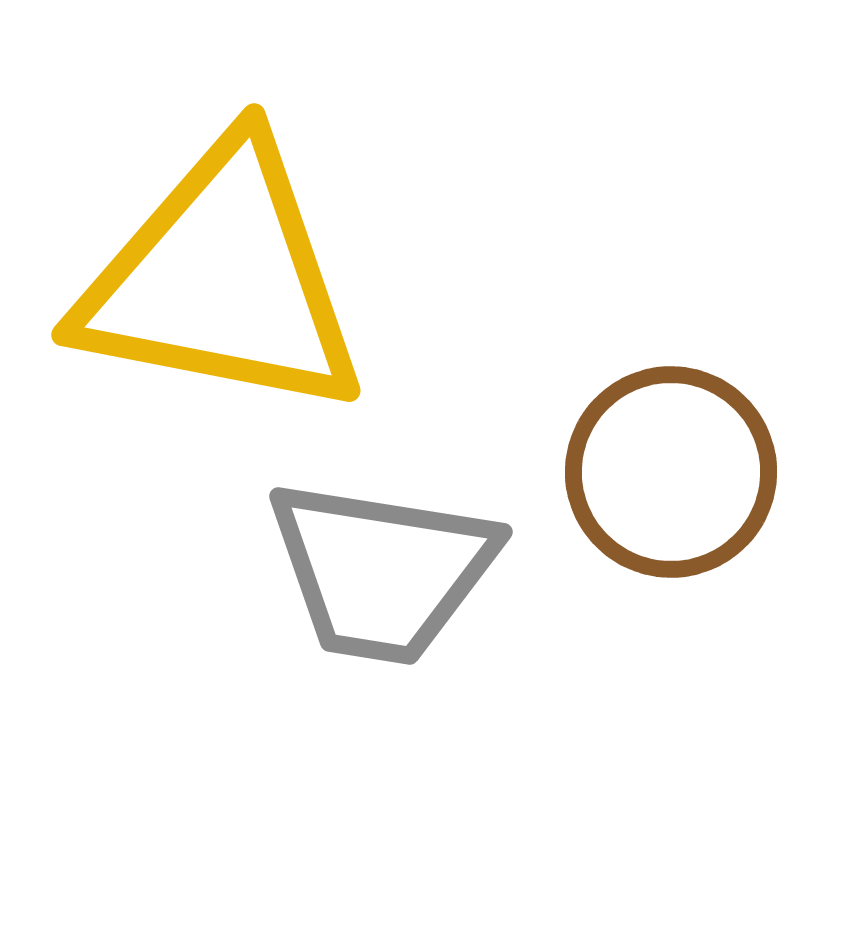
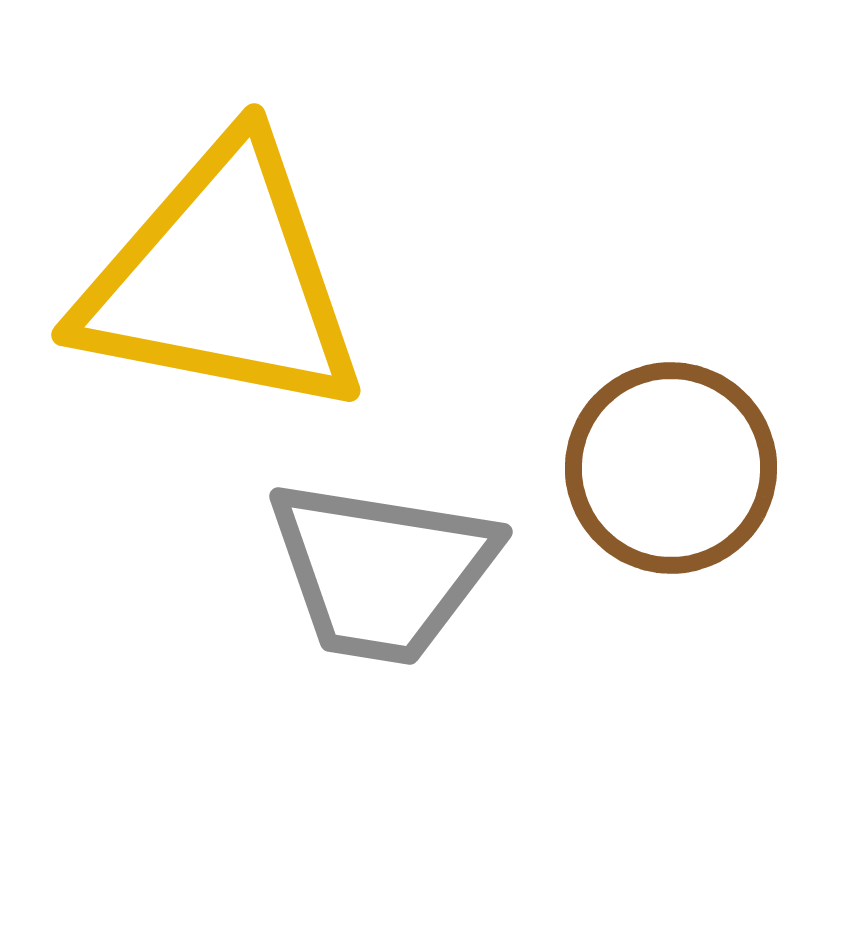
brown circle: moved 4 px up
